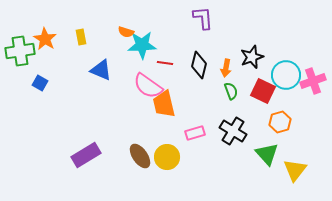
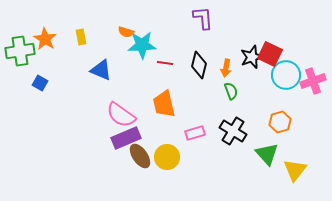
pink semicircle: moved 27 px left, 29 px down
red square: moved 7 px right, 37 px up
purple rectangle: moved 40 px right, 17 px up; rotated 8 degrees clockwise
